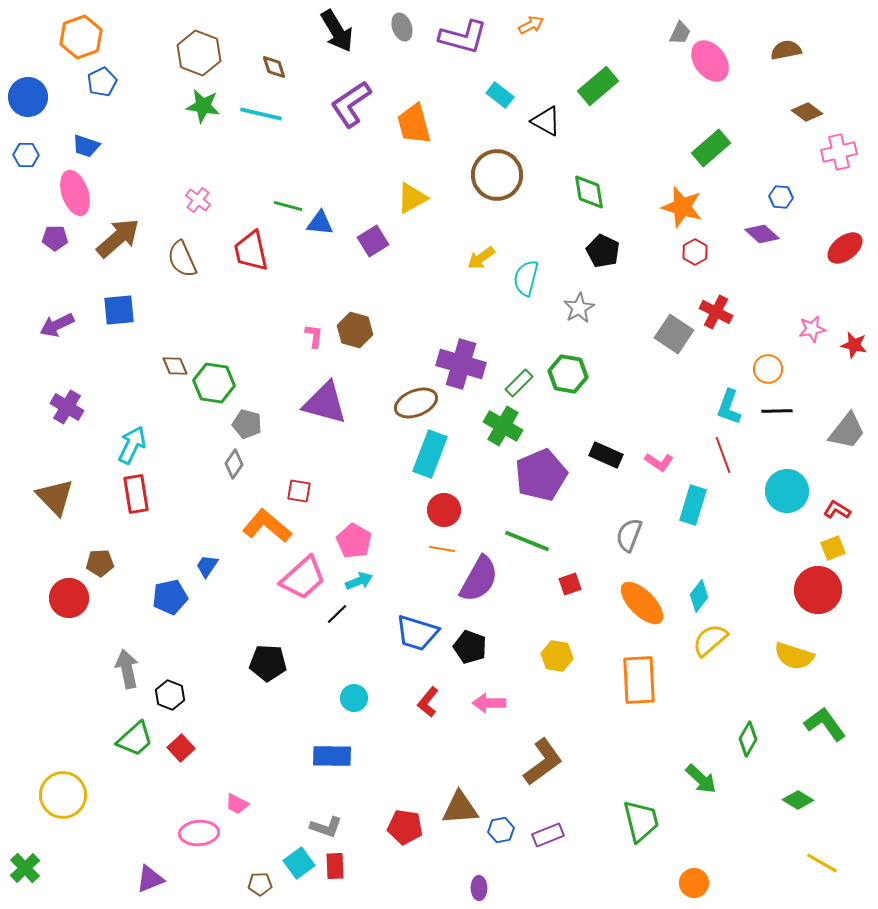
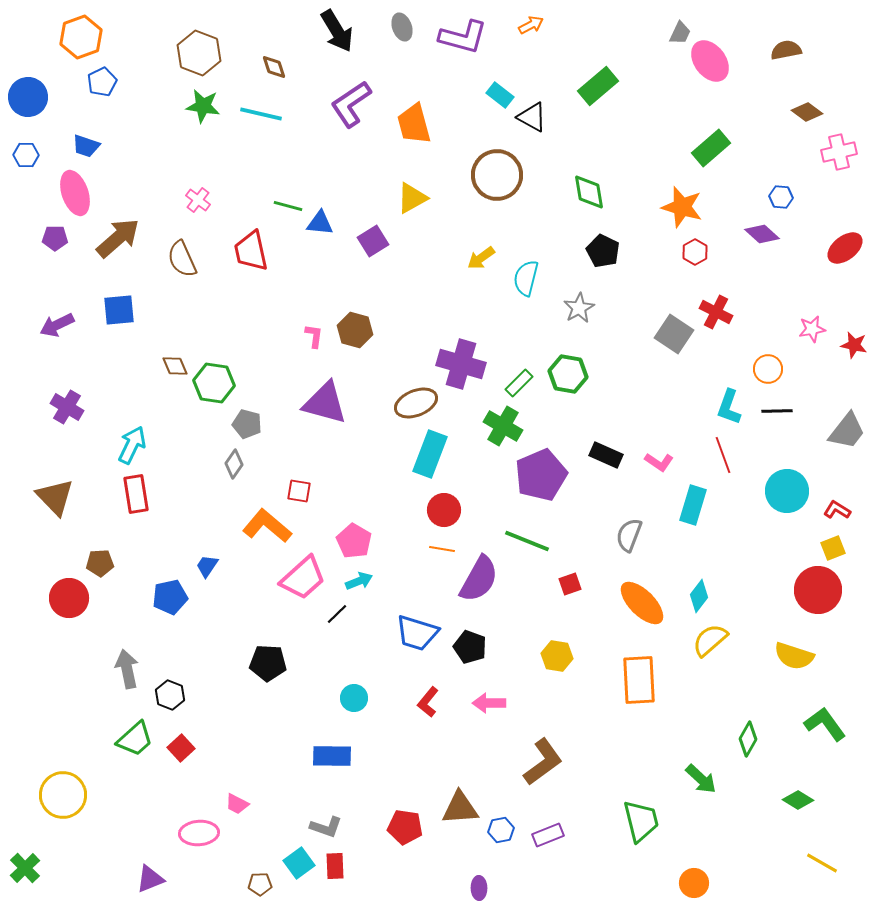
black triangle at (546, 121): moved 14 px left, 4 px up
